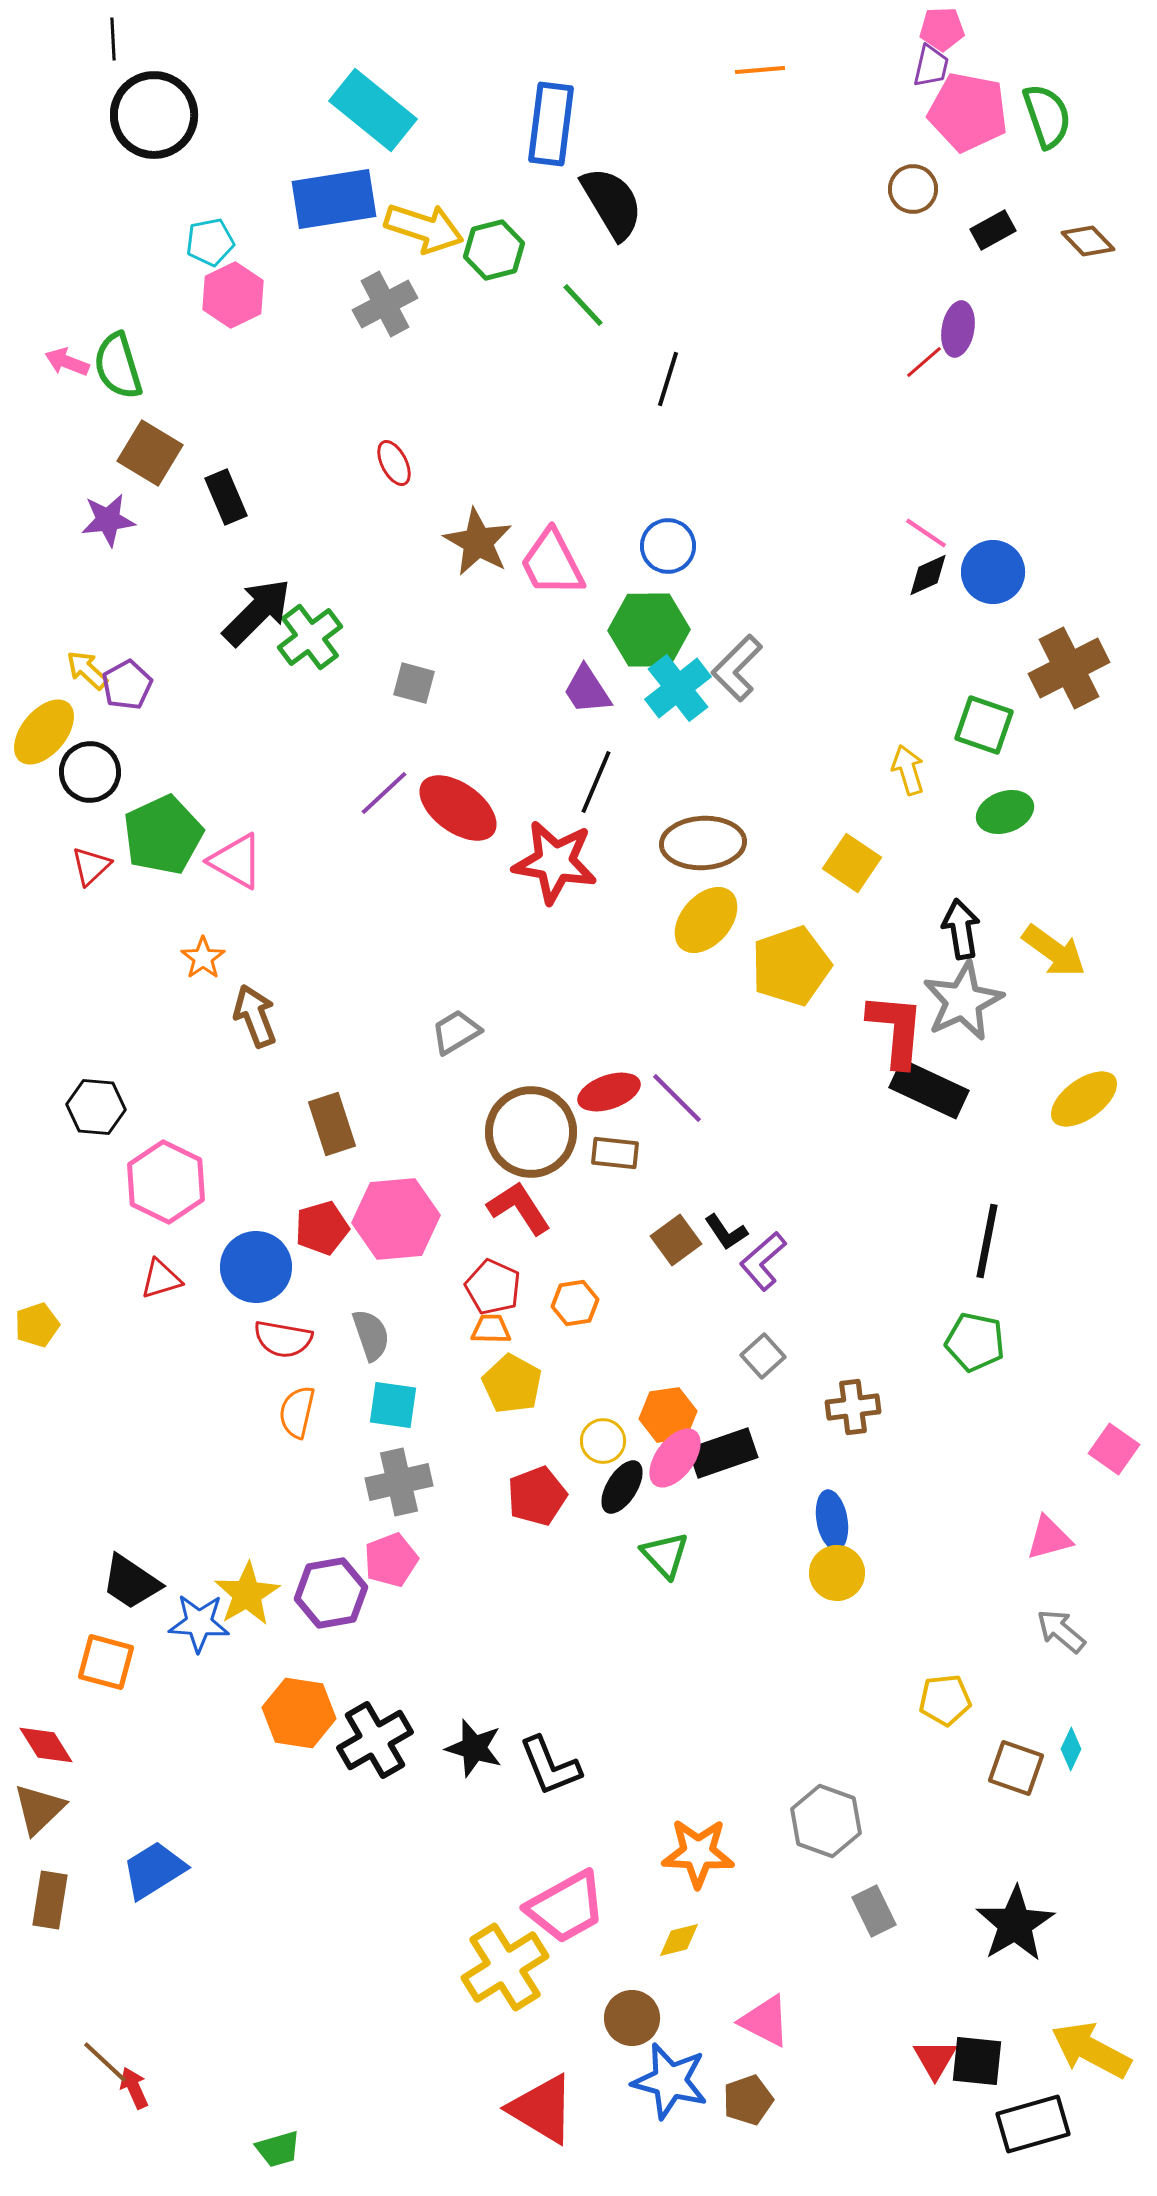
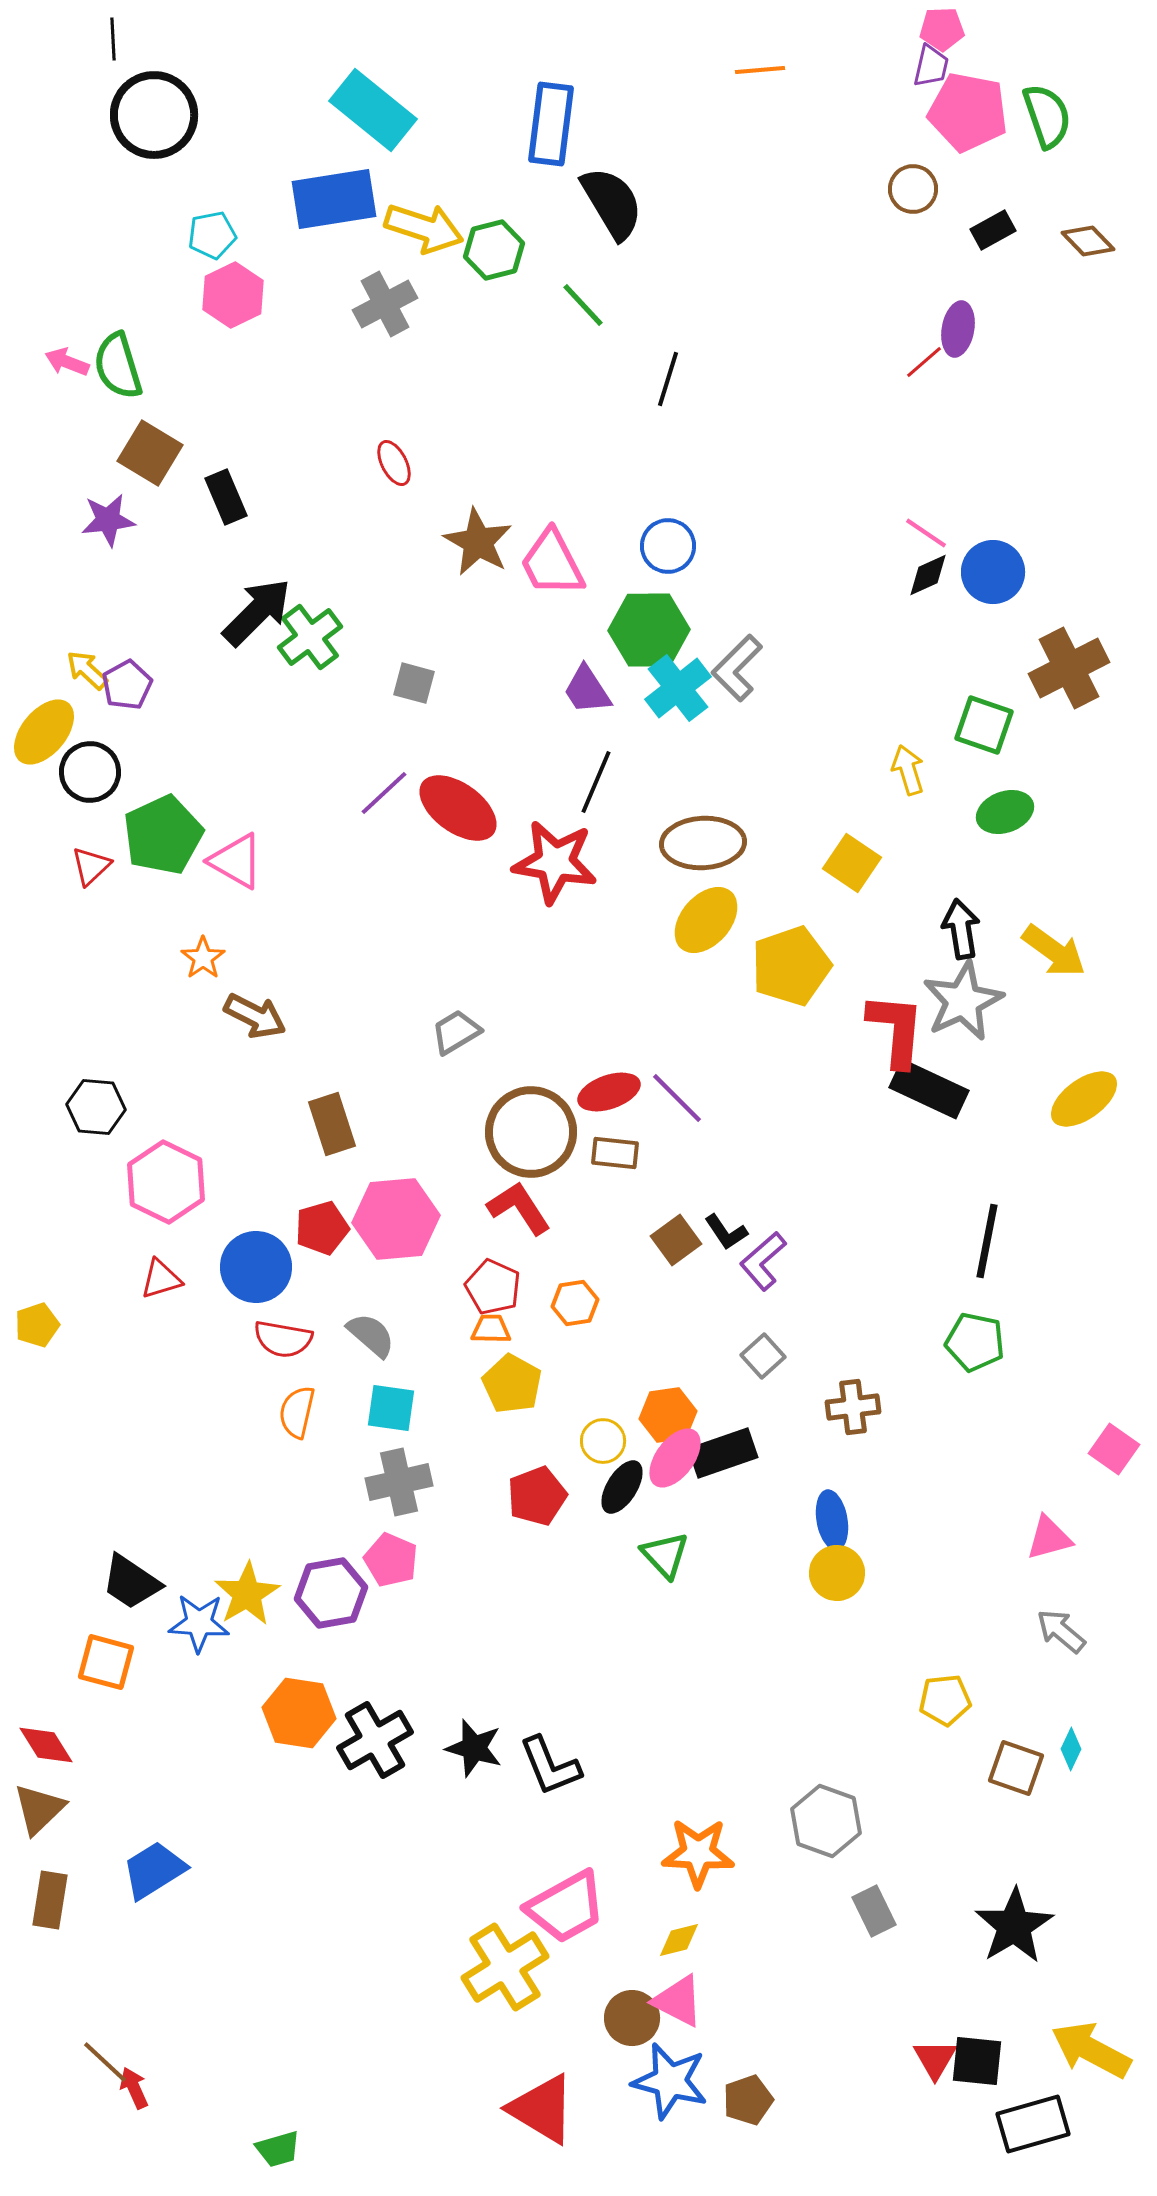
cyan pentagon at (210, 242): moved 2 px right, 7 px up
brown arrow at (255, 1016): rotated 138 degrees clockwise
gray semicircle at (371, 1335): rotated 30 degrees counterclockwise
cyan square at (393, 1405): moved 2 px left, 3 px down
pink pentagon at (391, 1560): rotated 28 degrees counterclockwise
black star at (1015, 1924): moved 1 px left, 2 px down
pink triangle at (765, 2021): moved 87 px left, 20 px up
